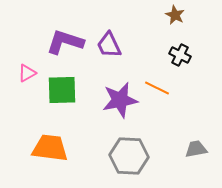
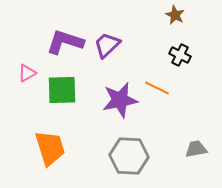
purple trapezoid: moved 2 px left; rotated 72 degrees clockwise
orange trapezoid: rotated 66 degrees clockwise
